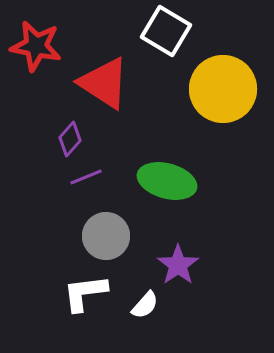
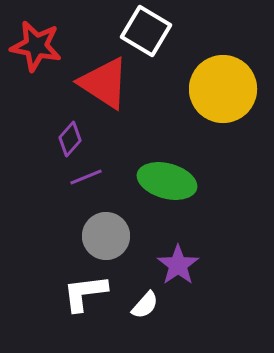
white square: moved 20 px left
